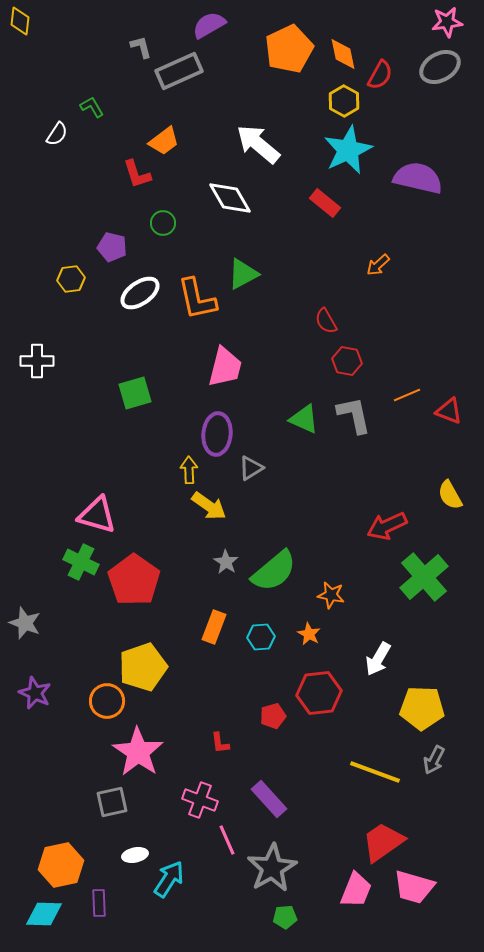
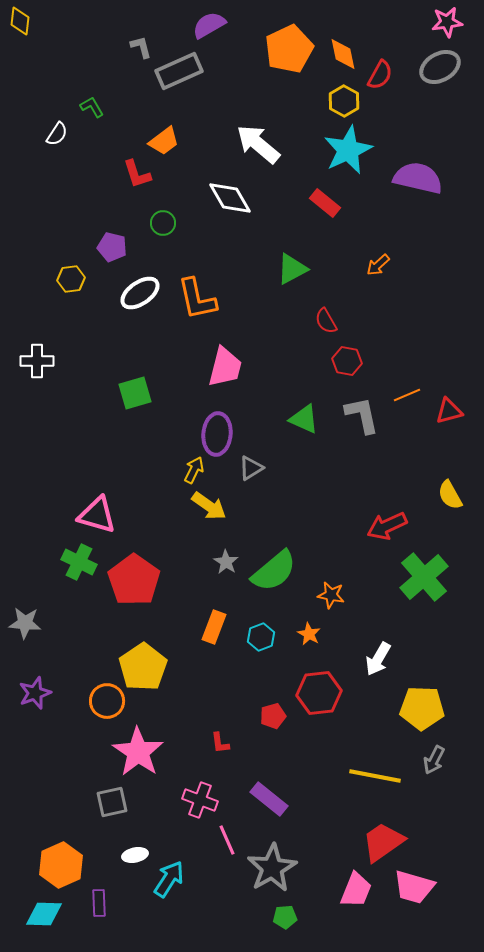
green triangle at (243, 274): moved 49 px right, 5 px up
red triangle at (449, 411): rotated 36 degrees counterclockwise
gray L-shape at (354, 415): moved 8 px right
yellow arrow at (189, 470): moved 5 px right; rotated 28 degrees clockwise
green cross at (81, 562): moved 2 px left
gray star at (25, 623): rotated 16 degrees counterclockwise
cyan hexagon at (261, 637): rotated 16 degrees counterclockwise
yellow pentagon at (143, 667): rotated 15 degrees counterclockwise
purple star at (35, 693): rotated 28 degrees clockwise
yellow line at (375, 772): moved 4 px down; rotated 9 degrees counterclockwise
purple rectangle at (269, 799): rotated 9 degrees counterclockwise
orange hexagon at (61, 865): rotated 12 degrees counterclockwise
